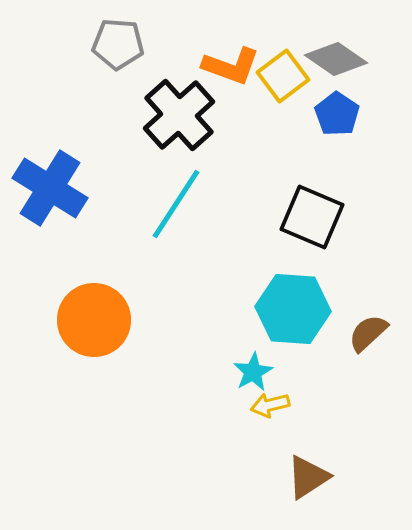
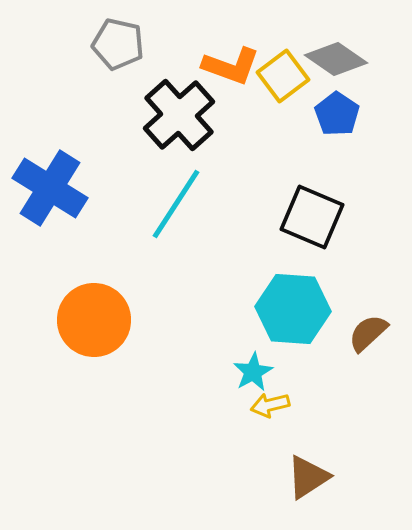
gray pentagon: rotated 9 degrees clockwise
